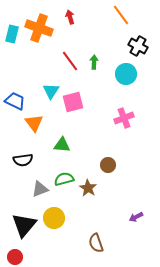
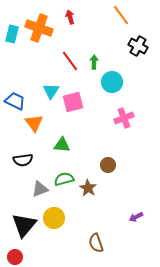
cyan circle: moved 14 px left, 8 px down
